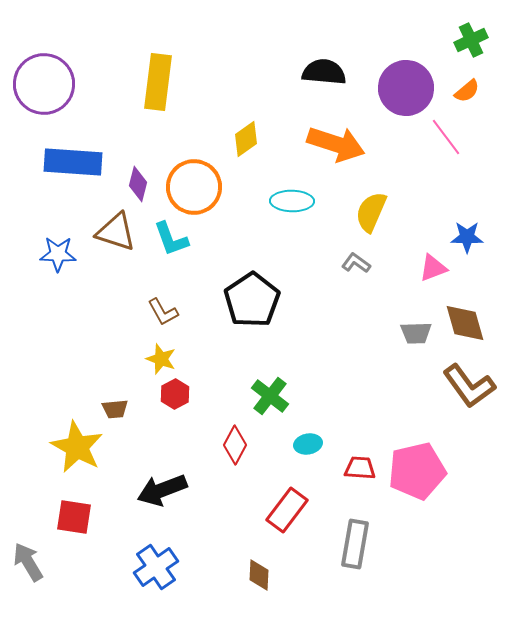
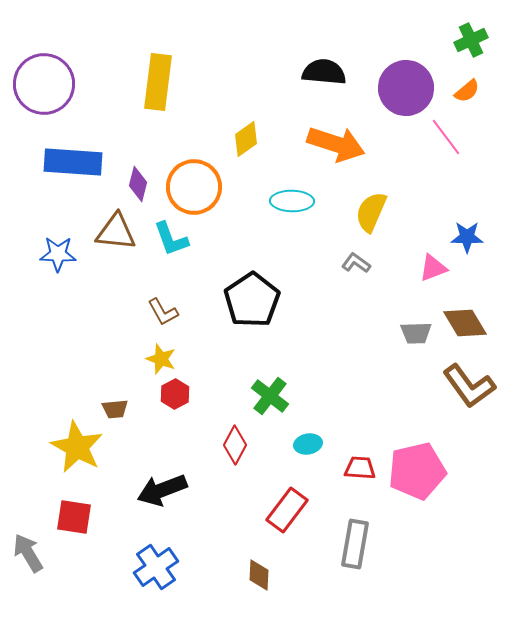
brown triangle at (116, 232): rotated 12 degrees counterclockwise
brown diamond at (465, 323): rotated 15 degrees counterclockwise
gray arrow at (28, 562): moved 9 px up
